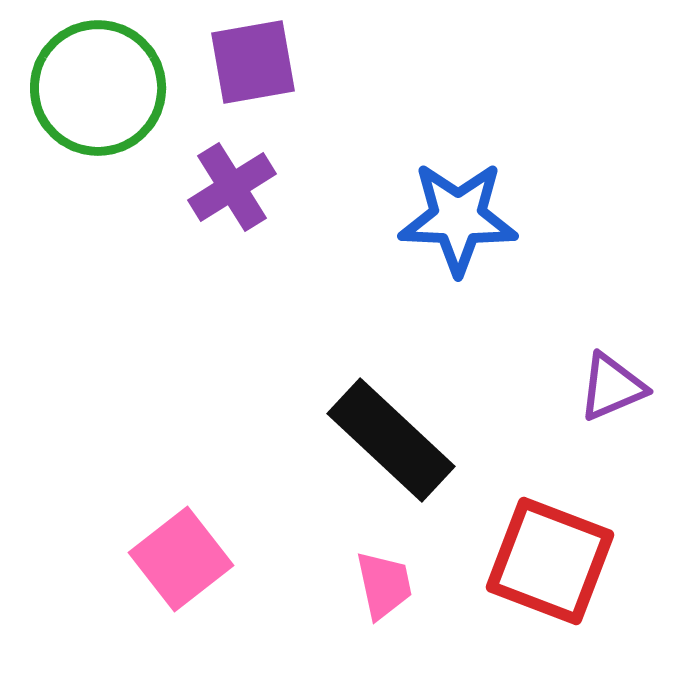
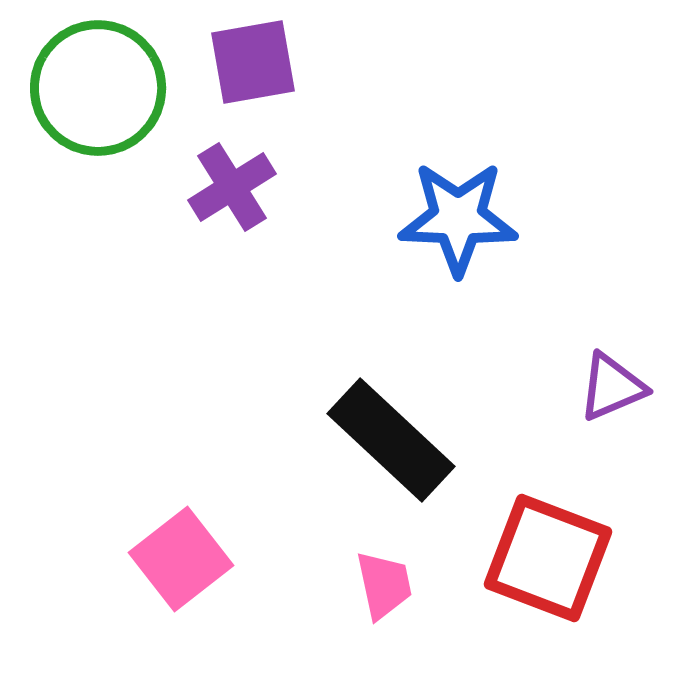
red square: moved 2 px left, 3 px up
